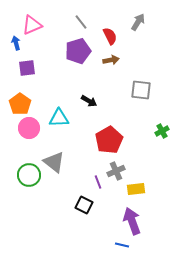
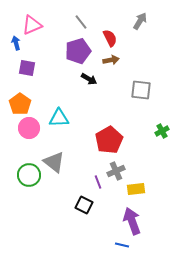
gray arrow: moved 2 px right, 1 px up
red semicircle: moved 2 px down
purple square: rotated 18 degrees clockwise
black arrow: moved 22 px up
